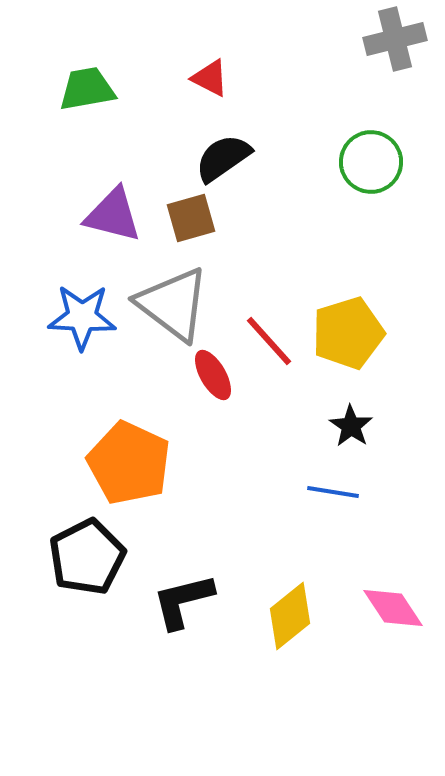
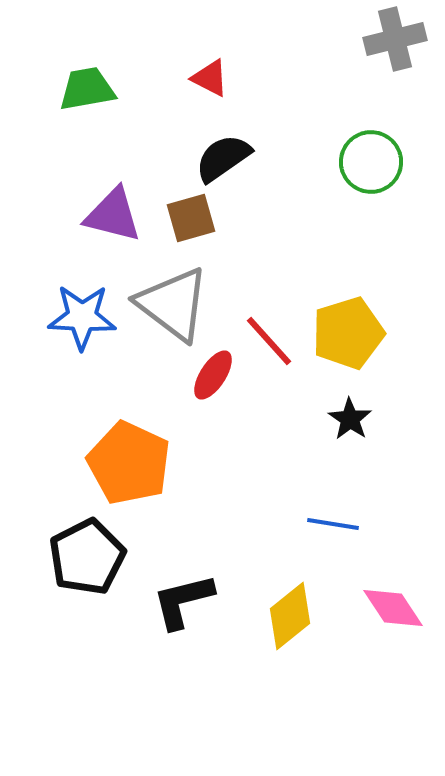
red ellipse: rotated 63 degrees clockwise
black star: moved 1 px left, 7 px up
blue line: moved 32 px down
